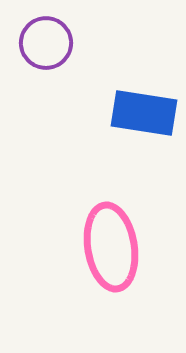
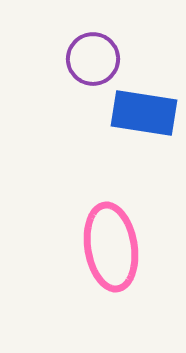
purple circle: moved 47 px right, 16 px down
